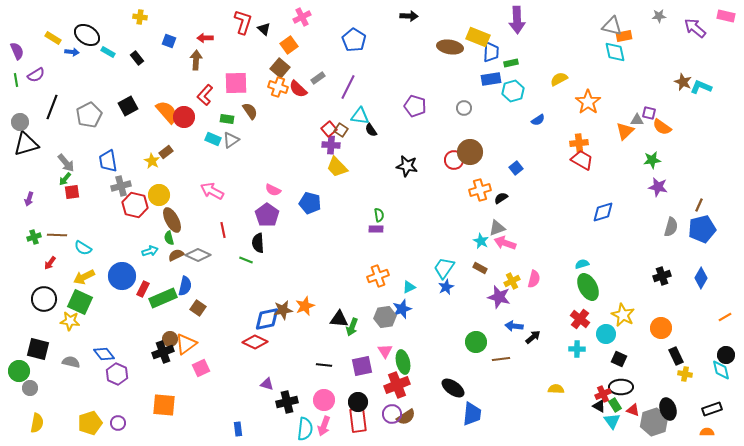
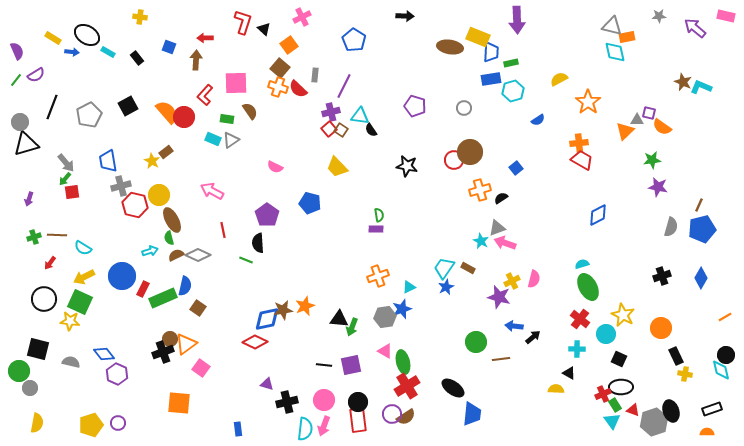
black arrow at (409, 16): moved 4 px left
orange rectangle at (624, 36): moved 3 px right, 1 px down
blue square at (169, 41): moved 6 px down
gray rectangle at (318, 78): moved 3 px left, 3 px up; rotated 48 degrees counterclockwise
green line at (16, 80): rotated 48 degrees clockwise
purple line at (348, 87): moved 4 px left, 1 px up
purple cross at (331, 145): moved 33 px up; rotated 18 degrees counterclockwise
pink semicircle at (273, 190): moved 2 px right, 23 px up
blue diamond at (603, 212): moved 5 px left, 3 px down; rotated 10 degrees counterclockwise
brown rectangle at (480, 268): moved 12 px left
pink triangle at (385, 351): rotated 28 degrees counterclockwise
purple square at (362, 366): moved 11 px left, 1 px up
pink square at (201, 368): rotated 30 degrees counterclockwise
red cross at (397, 385): moved 10 px right, 1 px down; rotated 10 degrees counterclockwise
orange square at (164, 405): moved 15 px right, 2 px up
black triangle at (599, 406): moved 30 px left, 33 px up
black ellipse at (668, 409): moved 3 px right, 2 px down
yellow pentagon at (90, 423): moved 1 px right, 2 px down
